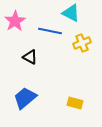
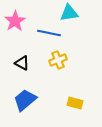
cyan triangle: moved 2 px left; rotated 36 degrees counterclockwise
blue line: moved 1 px left, 2 px down
yellow cross: moved 24 px left, 17 px down
black triangle: moved 8 px left, 6 px down
blue trapezoid: moved 2 px down
